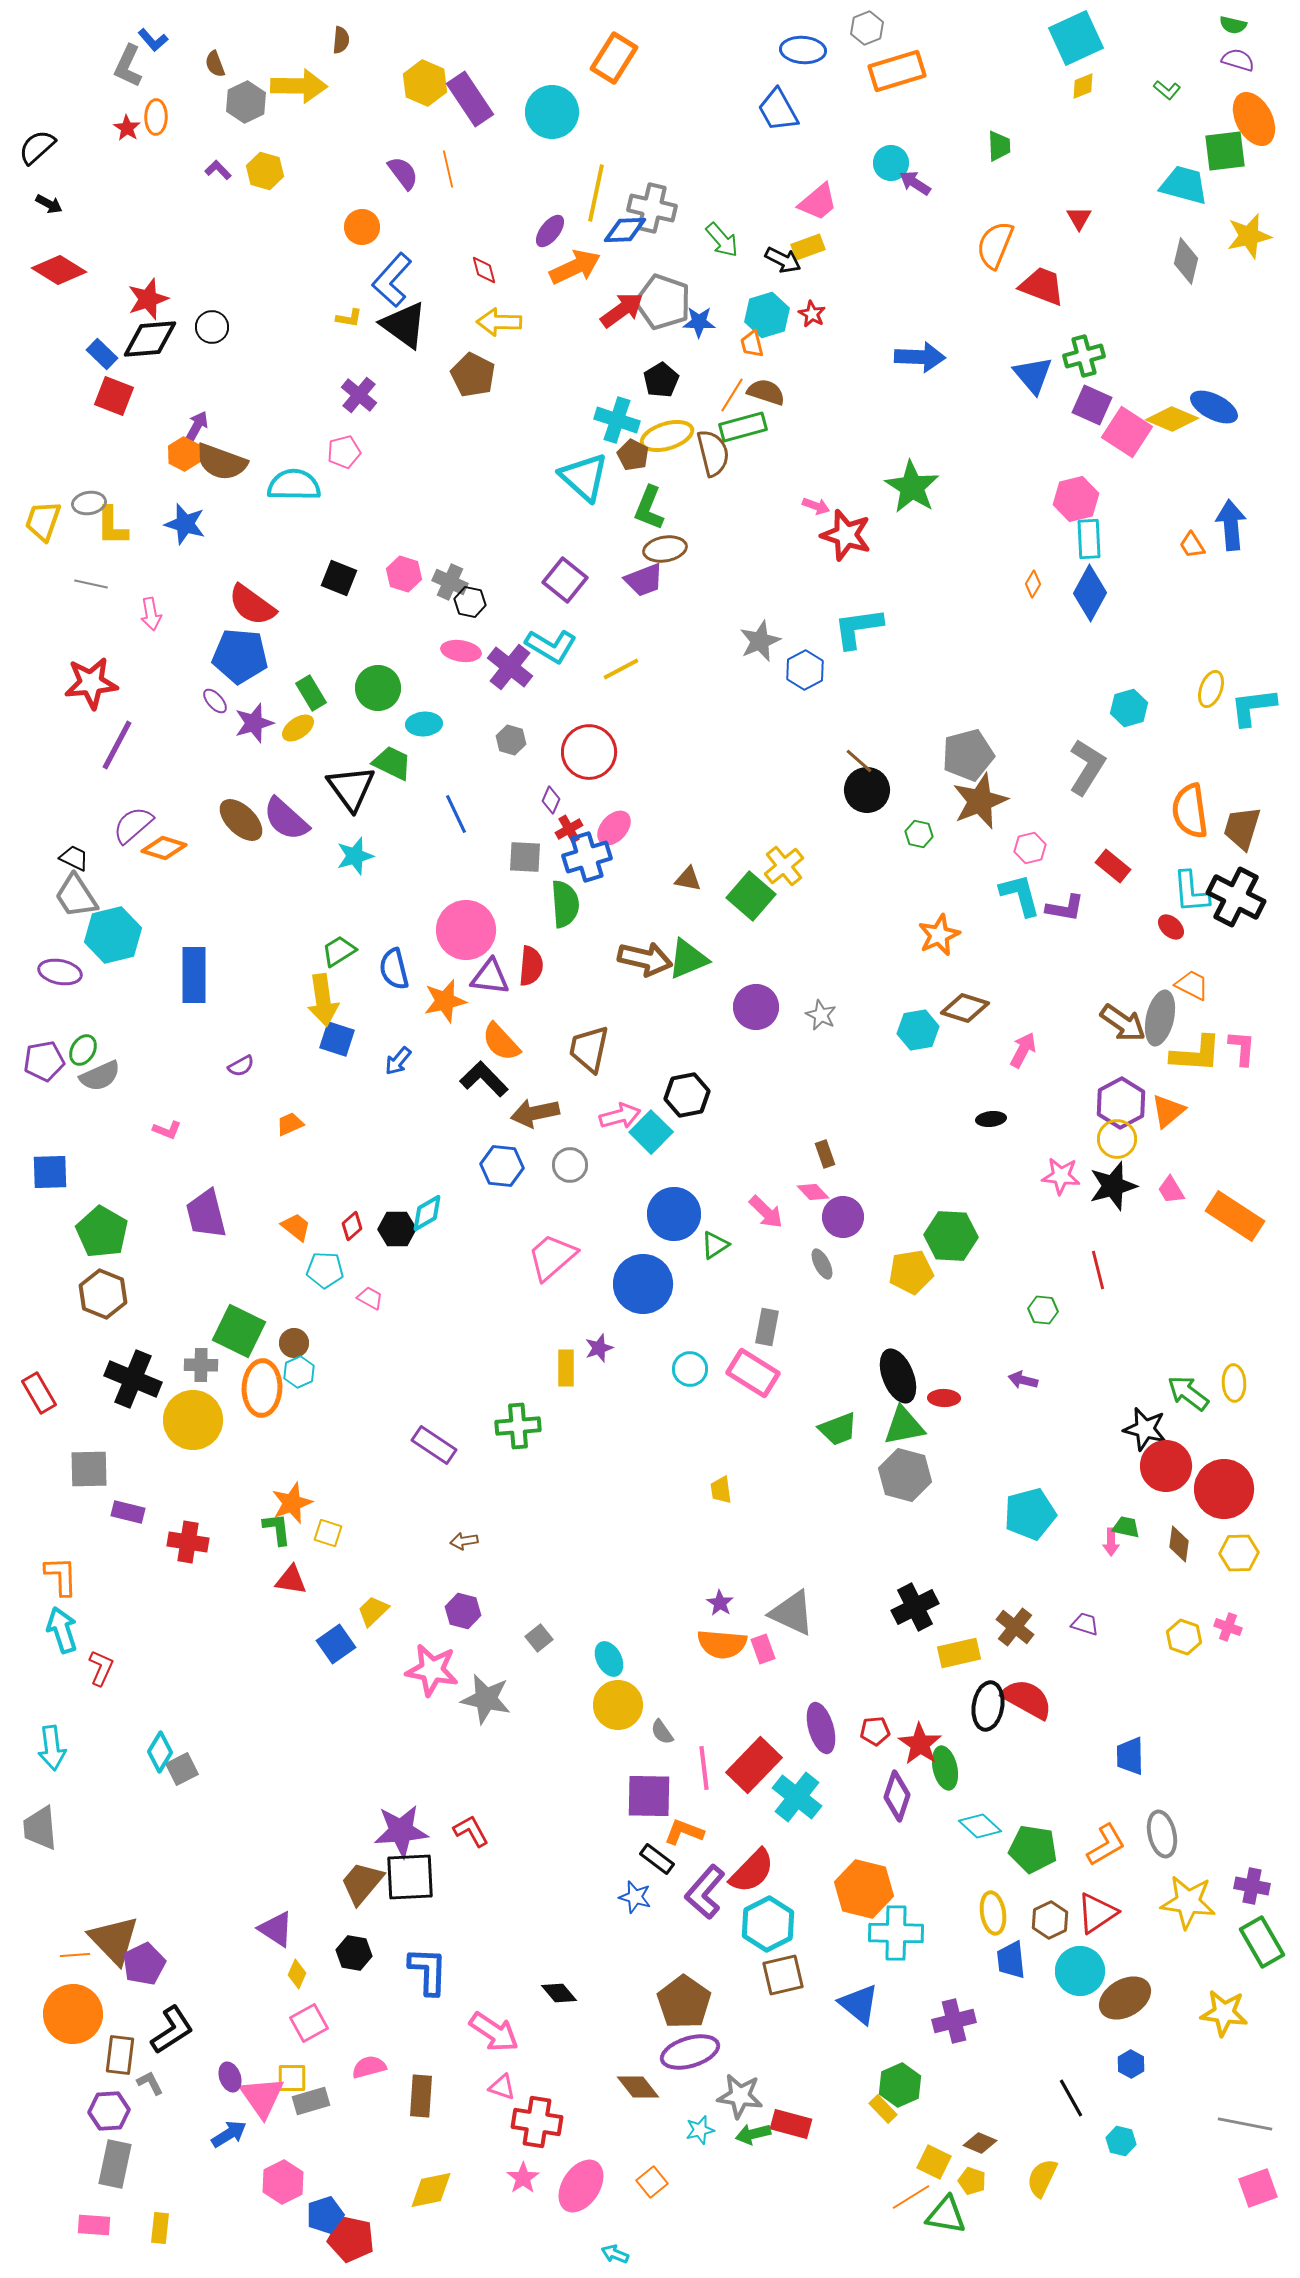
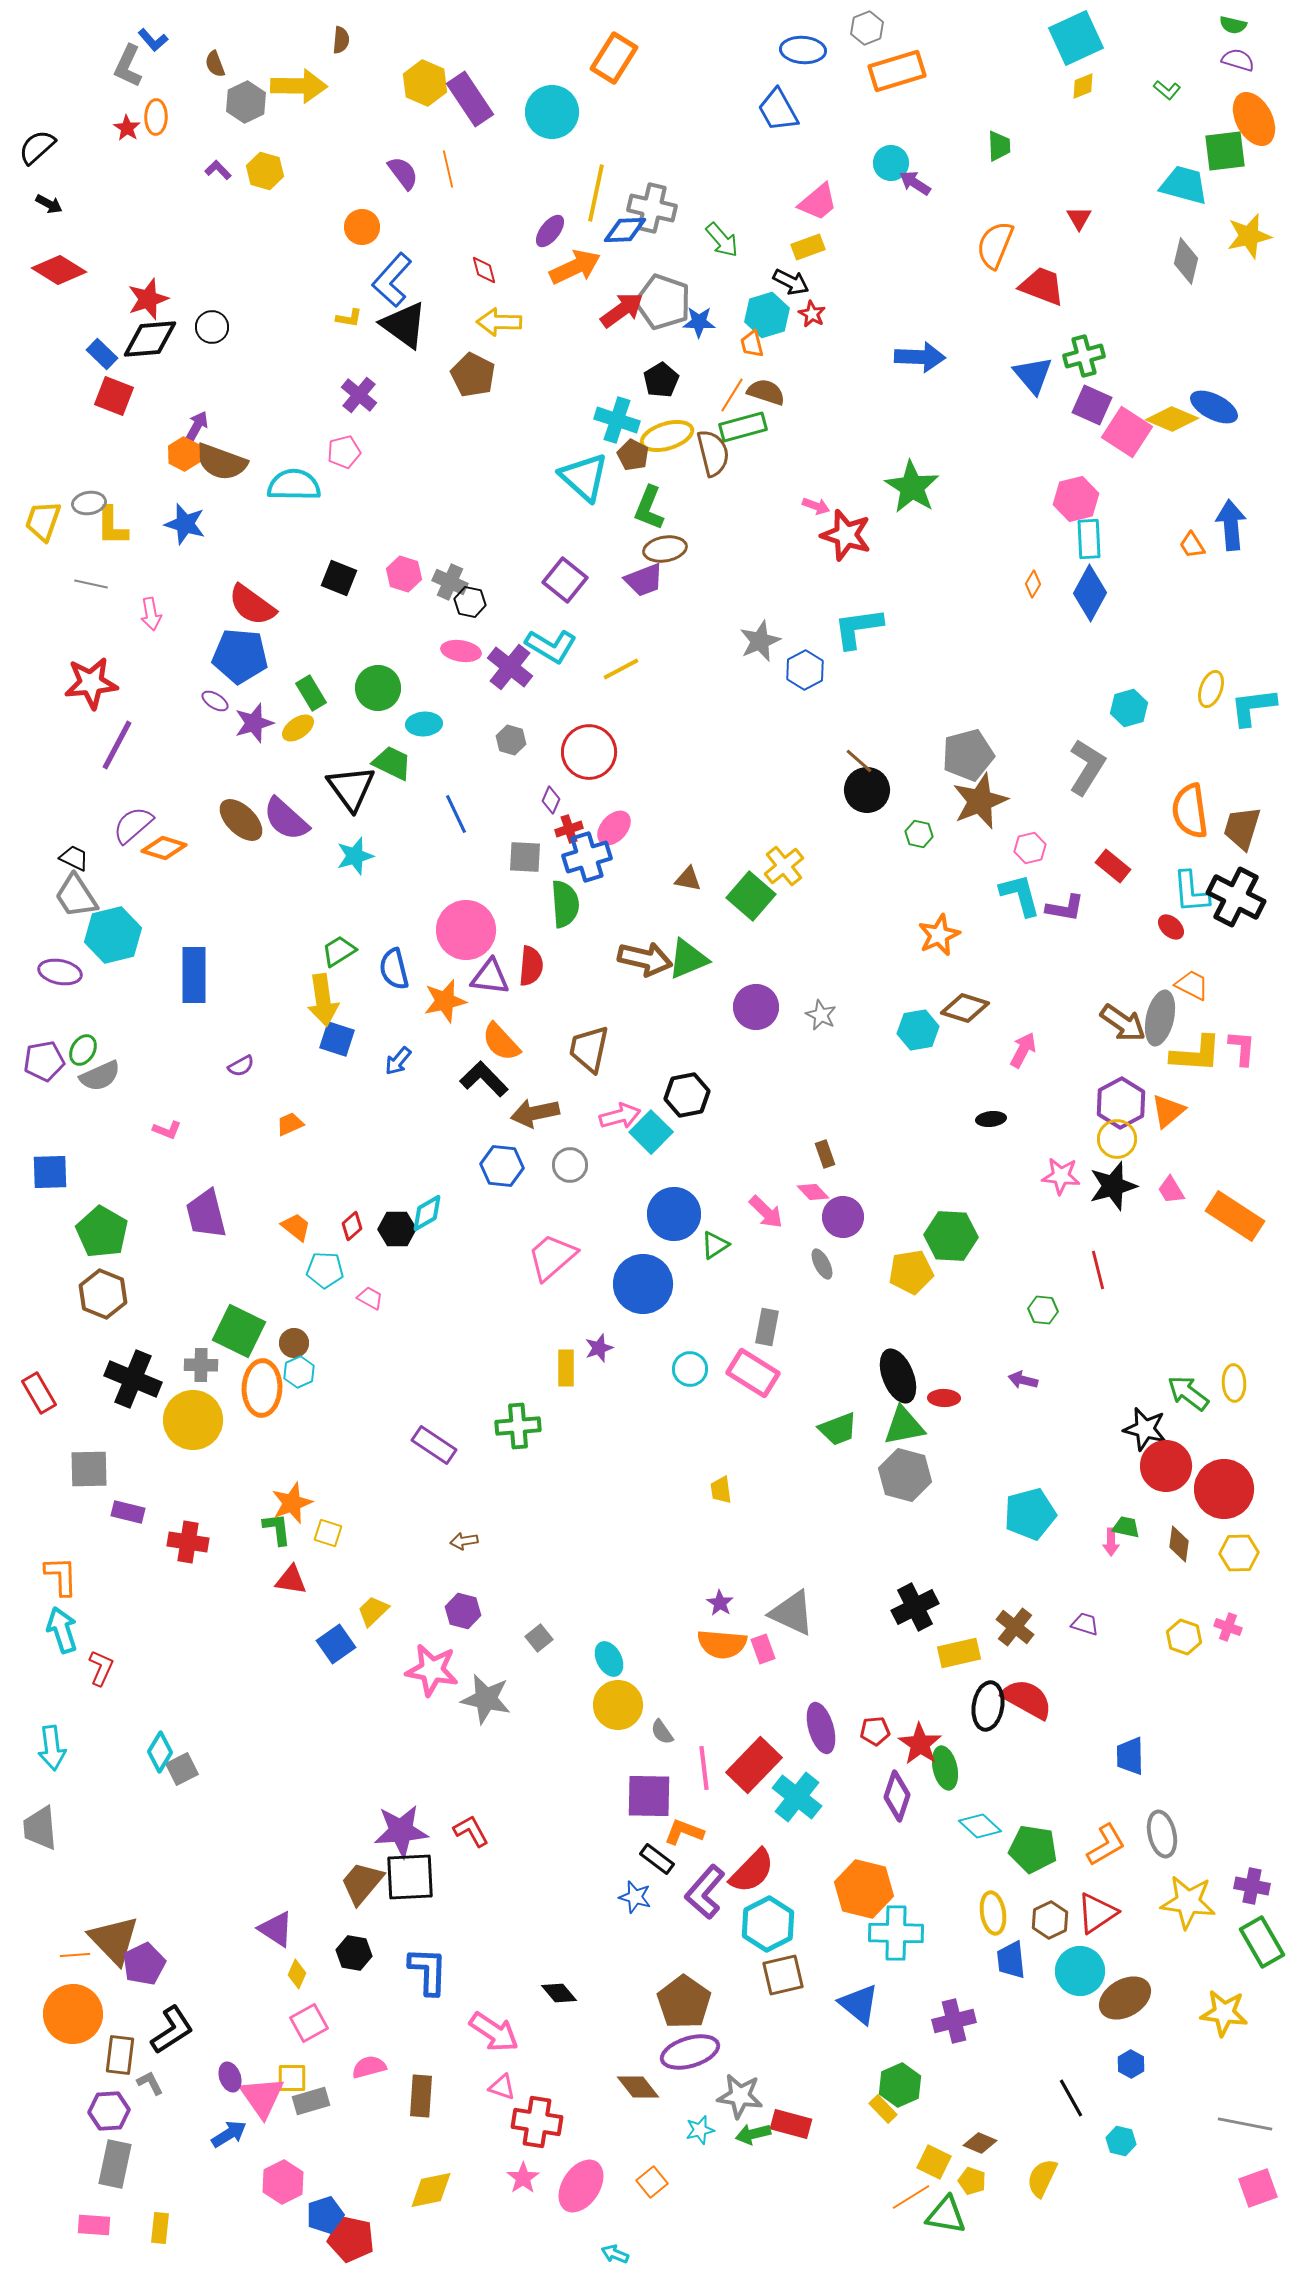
black arrow at (783, 260): moved 8 px right, 22 px down
purple ellipse at (215, 701): rotated 16 degrees counterclockwise
red cross at (569, 829): rotated 12 degrees clockwise
